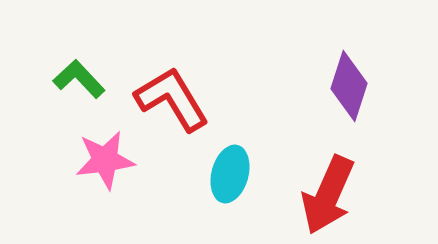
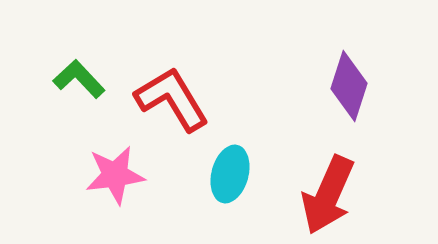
pink star: moved 10 px right, 15 px down
